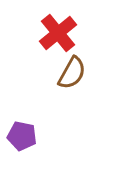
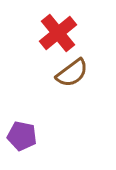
brown semicircle: rotated 24 degrees clockwise
